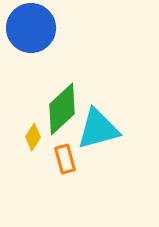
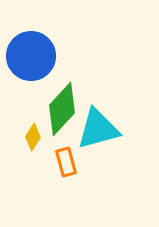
blue circle: moved 28 px down
green diamond: rotated 4 degrees counterclockwise
orange rectangle: moved 1 px right, 3 px down
